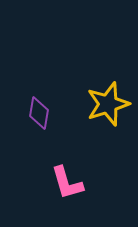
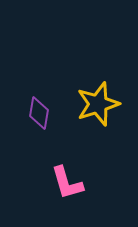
yellow star: moved 10 px left
